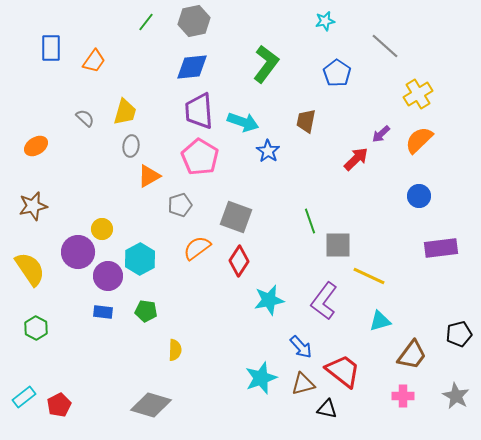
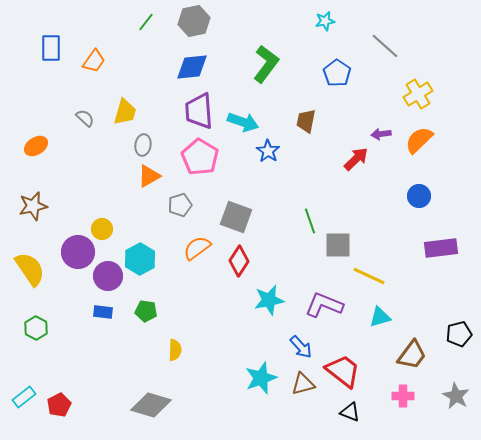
purple arrow at (381, 134): rotated 36 degrees clockwise
gray ellipse at (131, 146): moved 12 px right, 1 px up
purple L-shape at (324, 301): moved 4 px down; rotated 75 degrees clockwise
cyan triangle at (380, 321): moved 4 px up
black triangle at (327, 409): moved 23 px right, 3 px down; rotated 10 degrees clockwise
